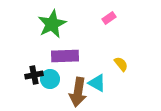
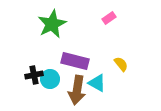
purple rectangle: moved 10 px right, 5 px down; rotated 16 degrees clockwise
brown arrow: moved 1 px left, 2 px up
